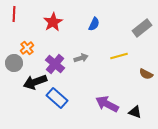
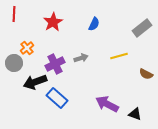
purple cross: rotated 24 degrees clockwise
black triangle: moved 2 px down
